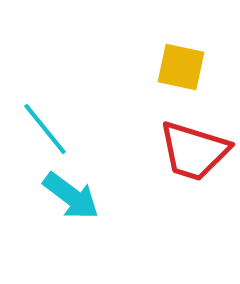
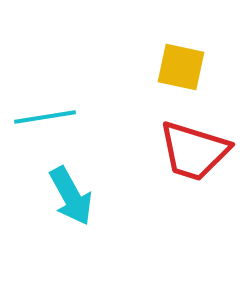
cyan line: moved 12 px up; rotated 60 degrees counterclockwise
cyan arrow: rotated 24 degrees clockwise
